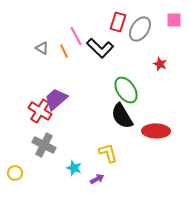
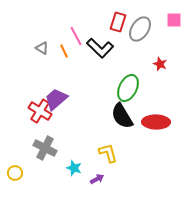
green ellipse: moved 2 px right, 2 px up; rotated 60 degrees clockwise
red ellipse: moved 9 px up
gray cross: moved 1 px right, 3 px down
